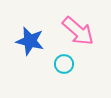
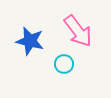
pink arrow: rotated 12 degrees clockwise
